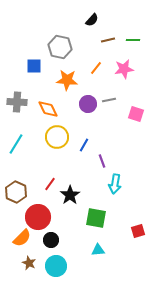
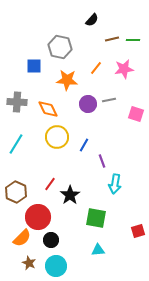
brown line: moved 4 px right, 1 px up
